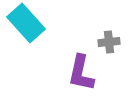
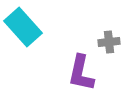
cyan rectangle: moved 3 px left, 4 px down
